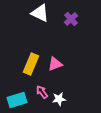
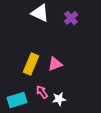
purple cross: moved 1 px up
